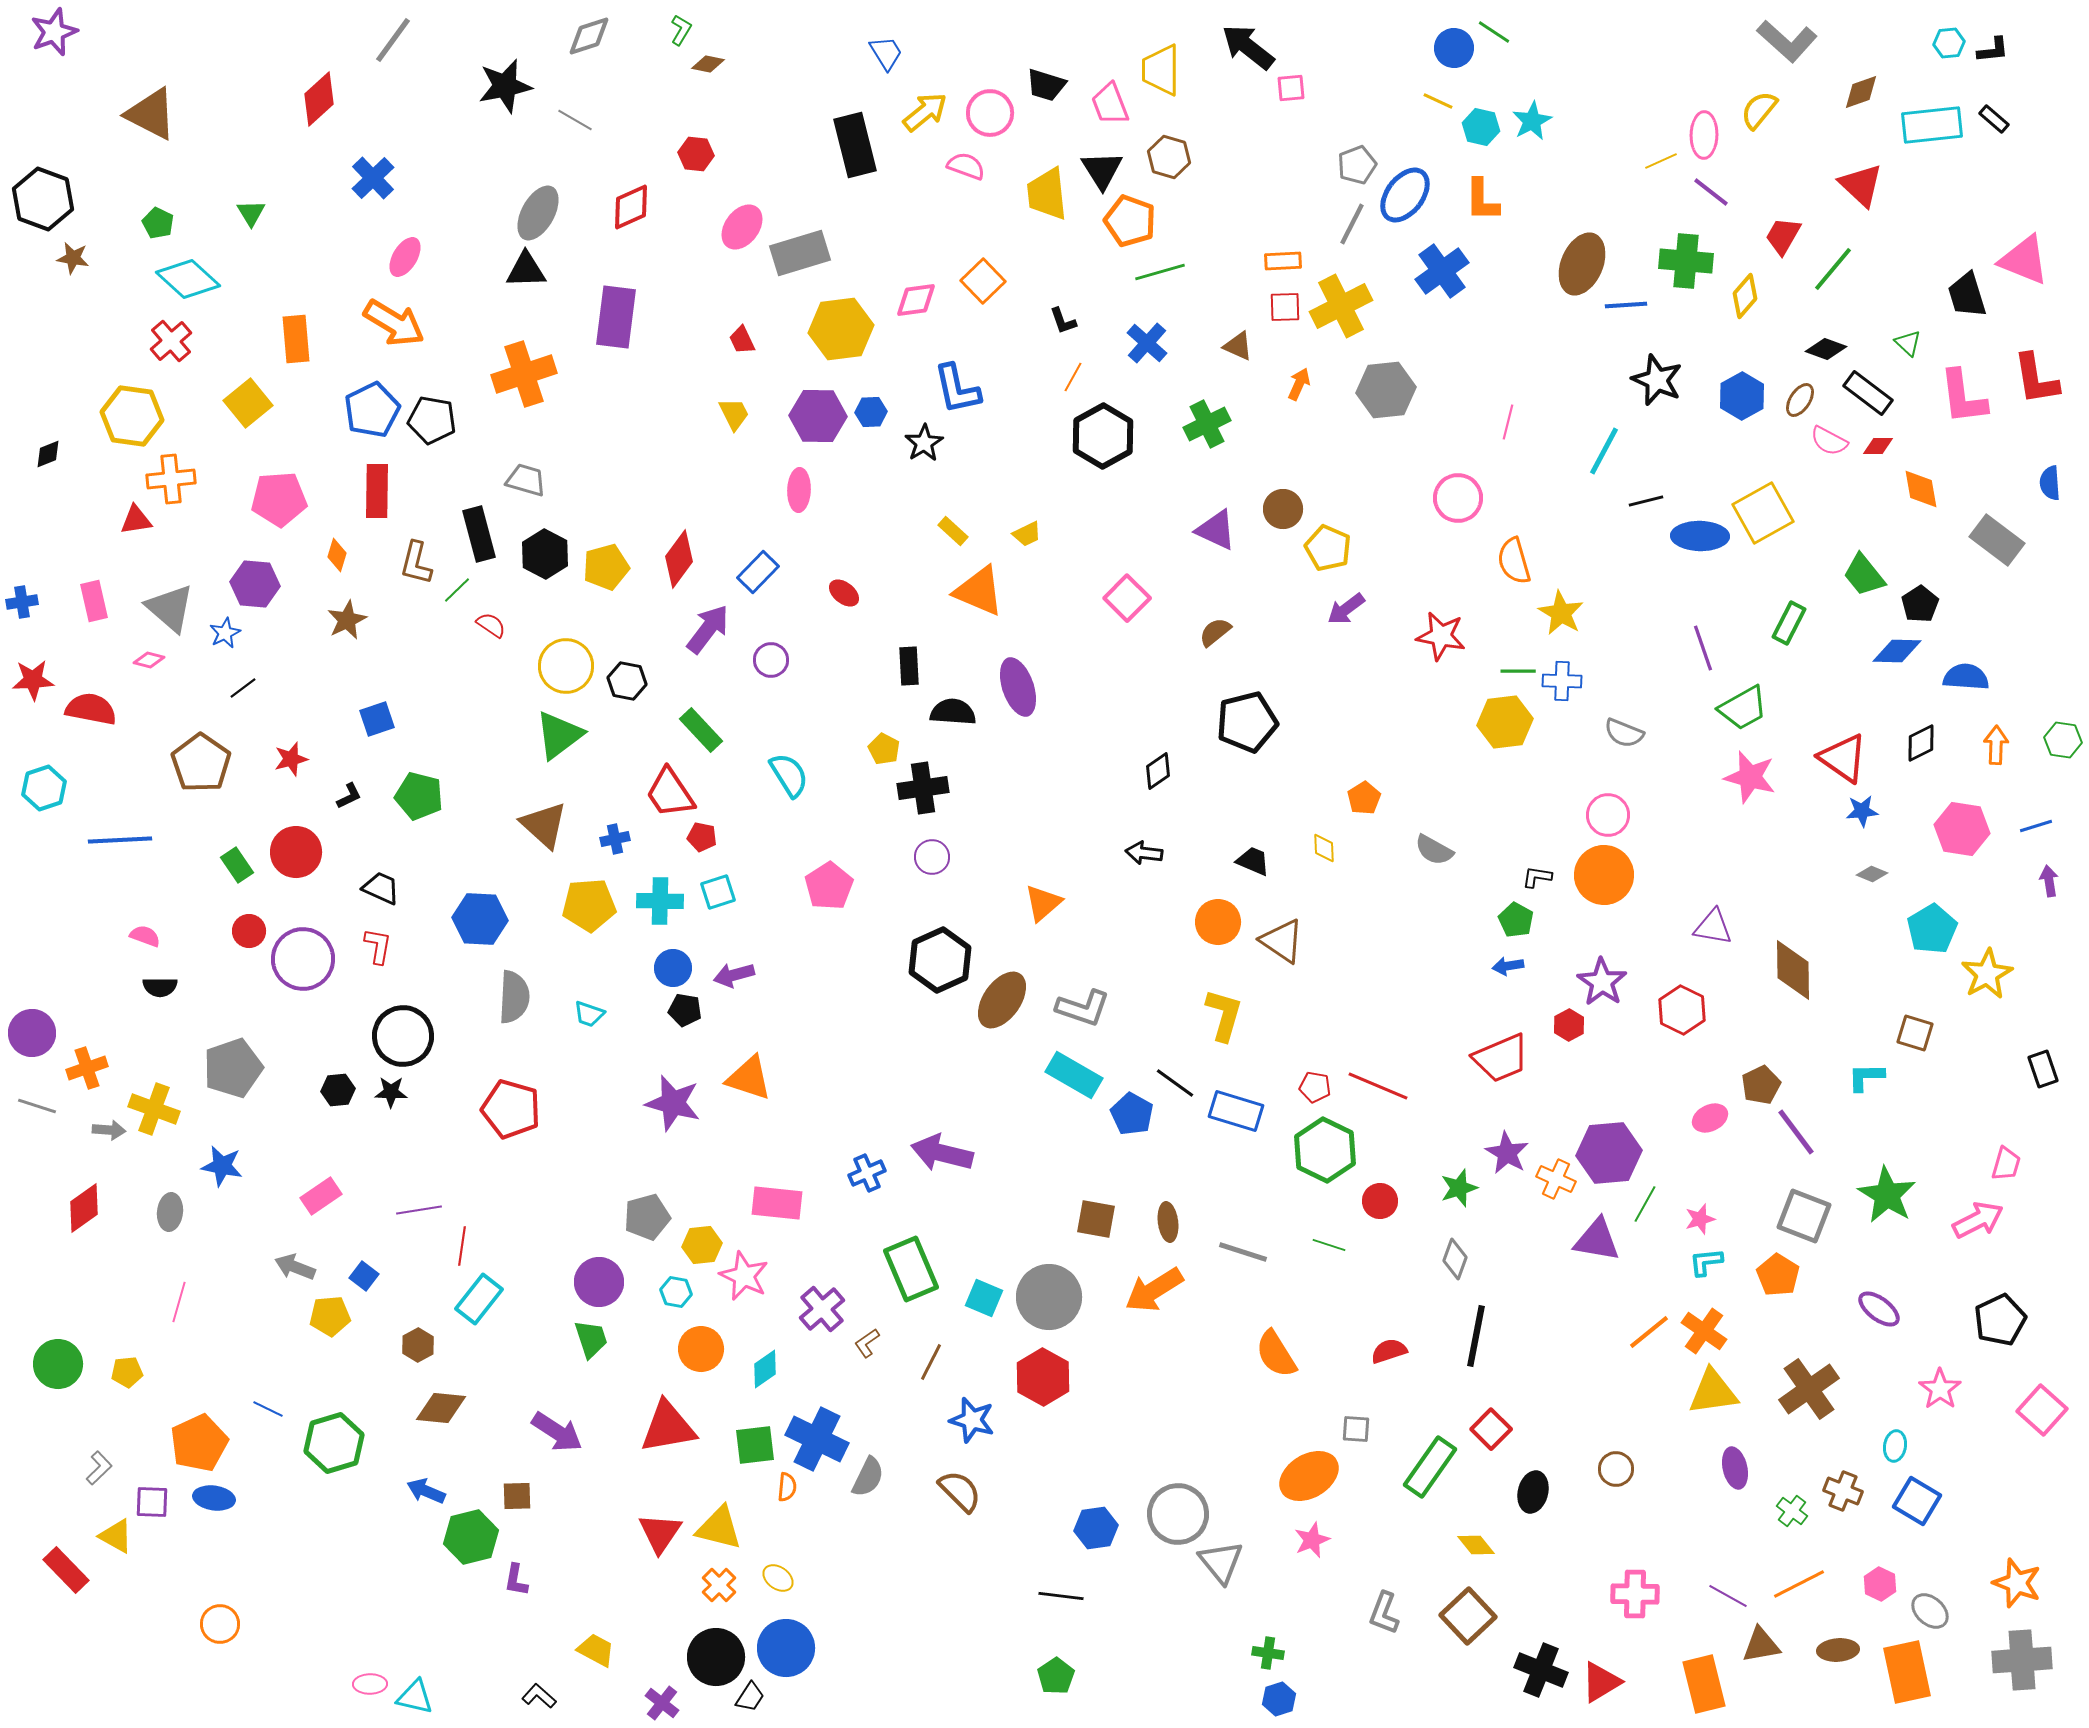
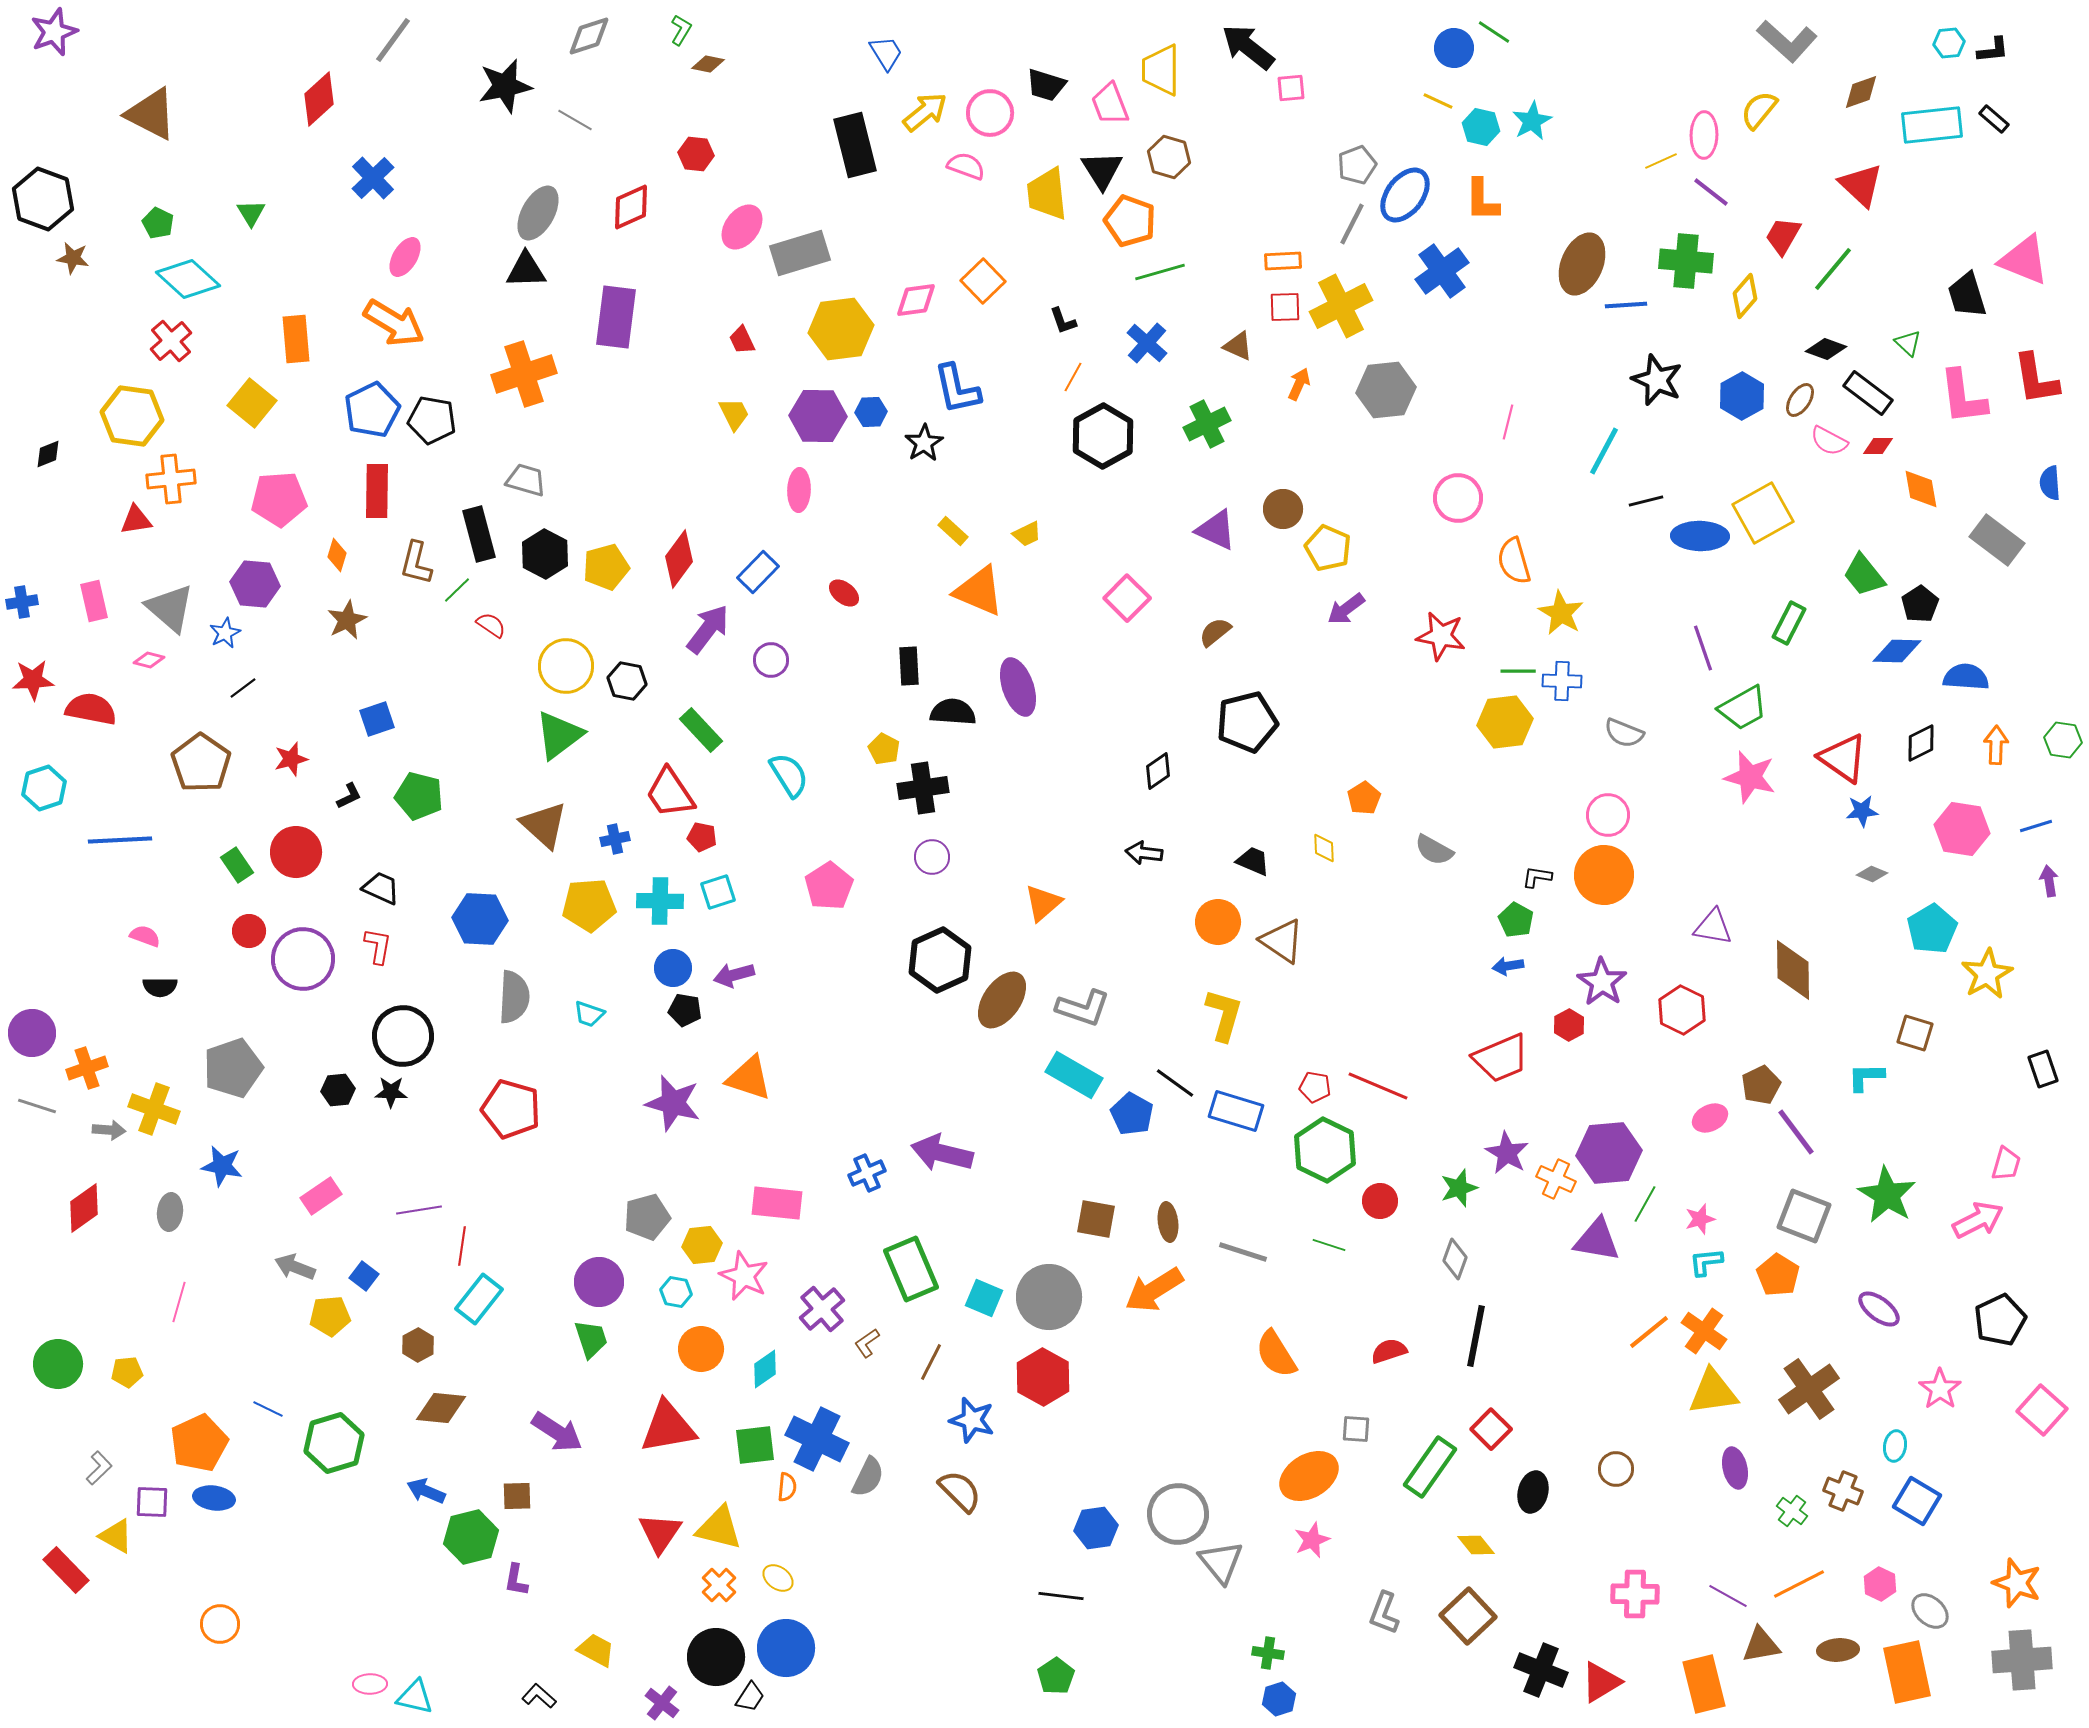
yellow square at (248, 403): moved 4 px right; rotated 12 degrees counterclockwise
